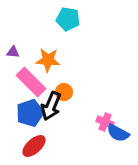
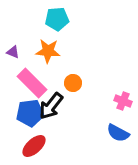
cyan pentagon: moved 11 px left; rotated 15 degrees counterclockwise
purple triangle: rotated 16 degrees clockwise
orange star: moved 9 px up
pink rectangle: moved 1 px right, 1 px down
orange circle: moved 9 px right, 9 px up
black arrow: rotated 16 degrees clockwise
blue pentagon: rotated 12 degrees clockwise
pink cross: moved 18 px right, 21 px up
